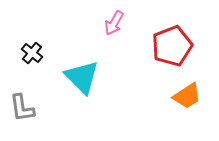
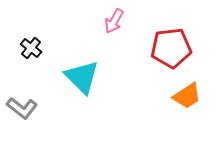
pink arrow: moved 2 px up
red pentagon: moved 1 px left, 2 px down; rotated 15 degrees clockwise
black cross: moved 1 px left, 5 px up
gray L-shape: rotated 44 degrees counterclockwise
